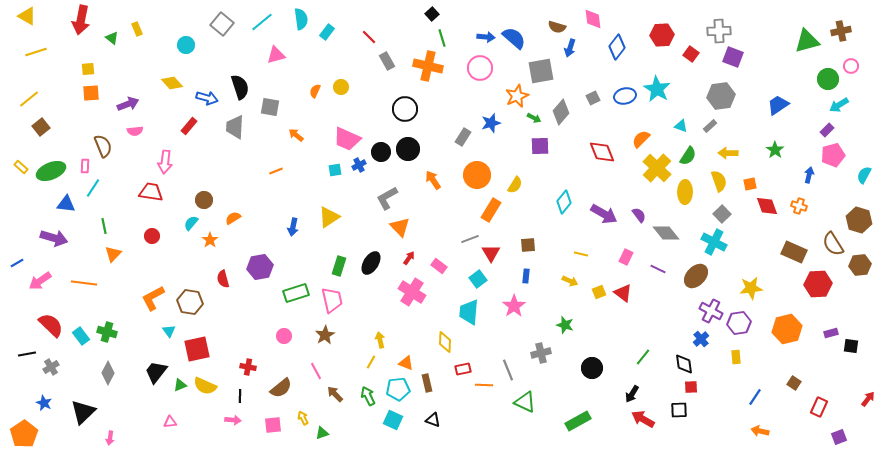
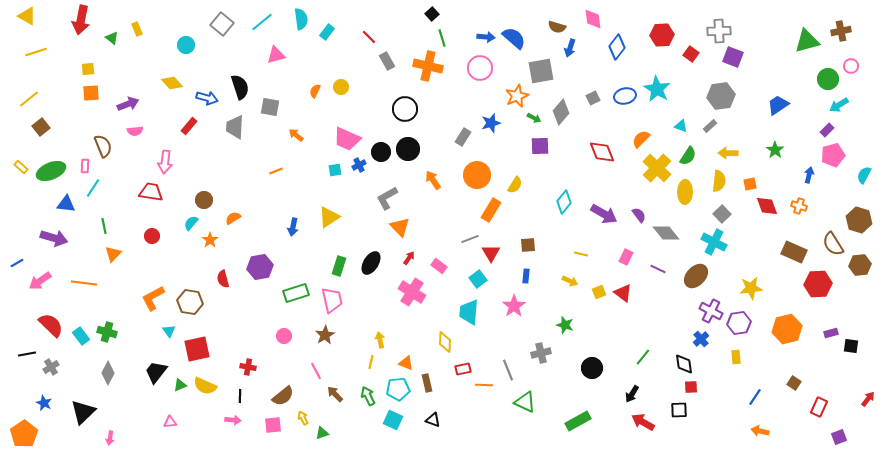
yellow semicircle at (719, 181): rotated 25 degrees clockwise
yellow line at (371, 362): rotated 16 degrees counterclockwise
brown semicircle at (281, 388): moved 2 px right, 8 px down
red arrow at (643, 419): moved 3 px down
